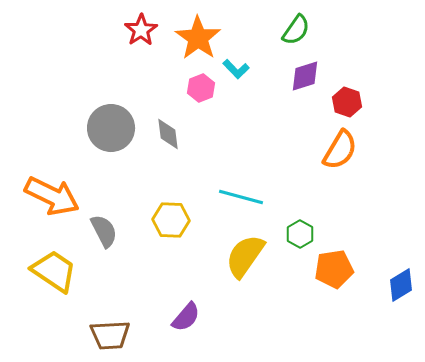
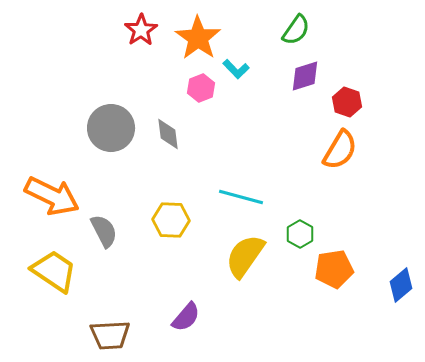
blue diamond: rotated 8 degrees counterclockwise
